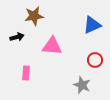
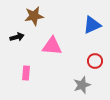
red circle: moved 1 px down
gray star: rotated 30 degrees clockwise
